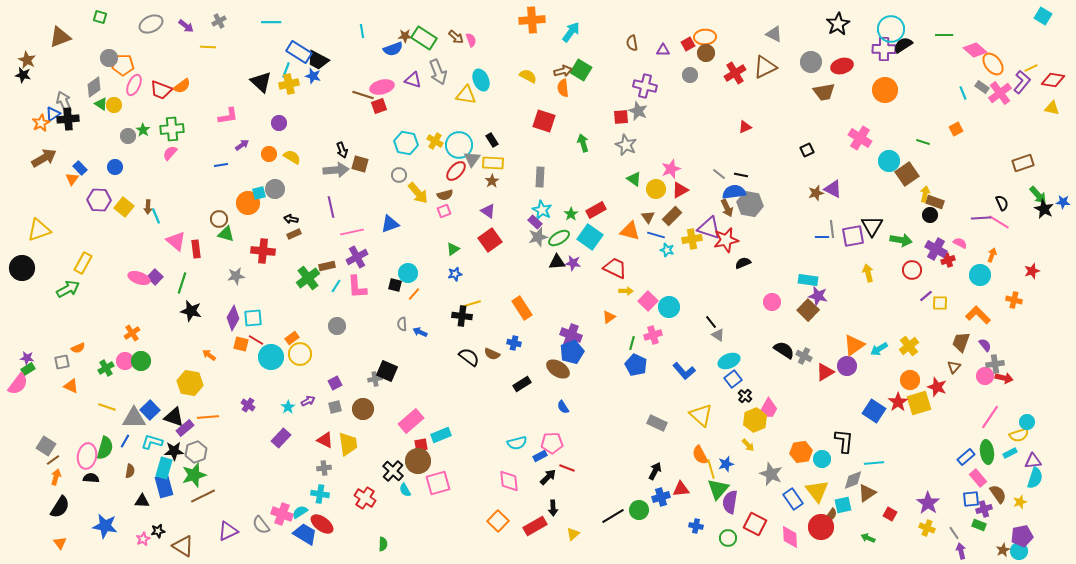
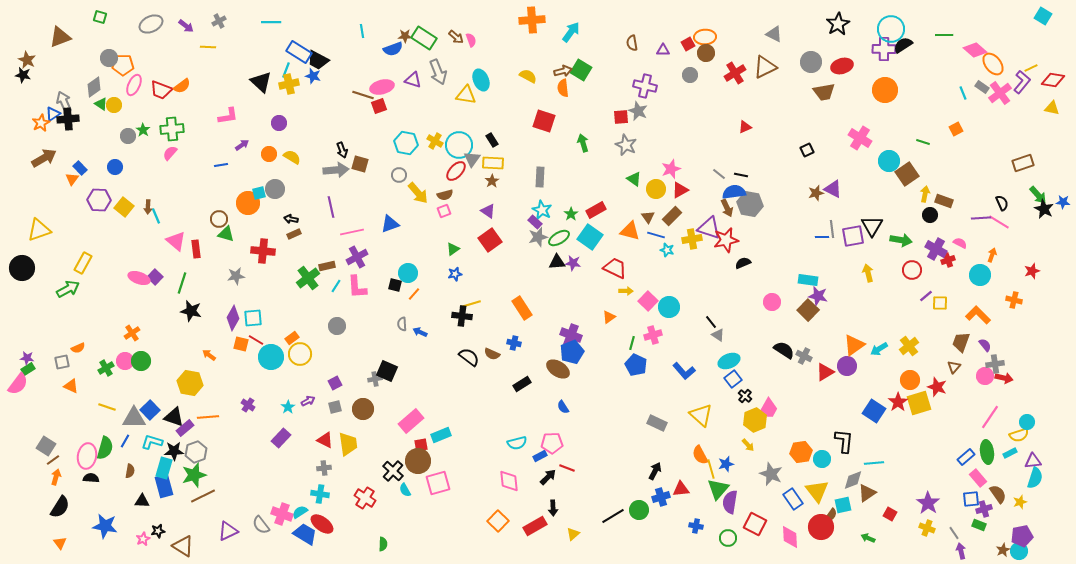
brown rectangle at (935, 202): moved 9 px right, 1 px up
